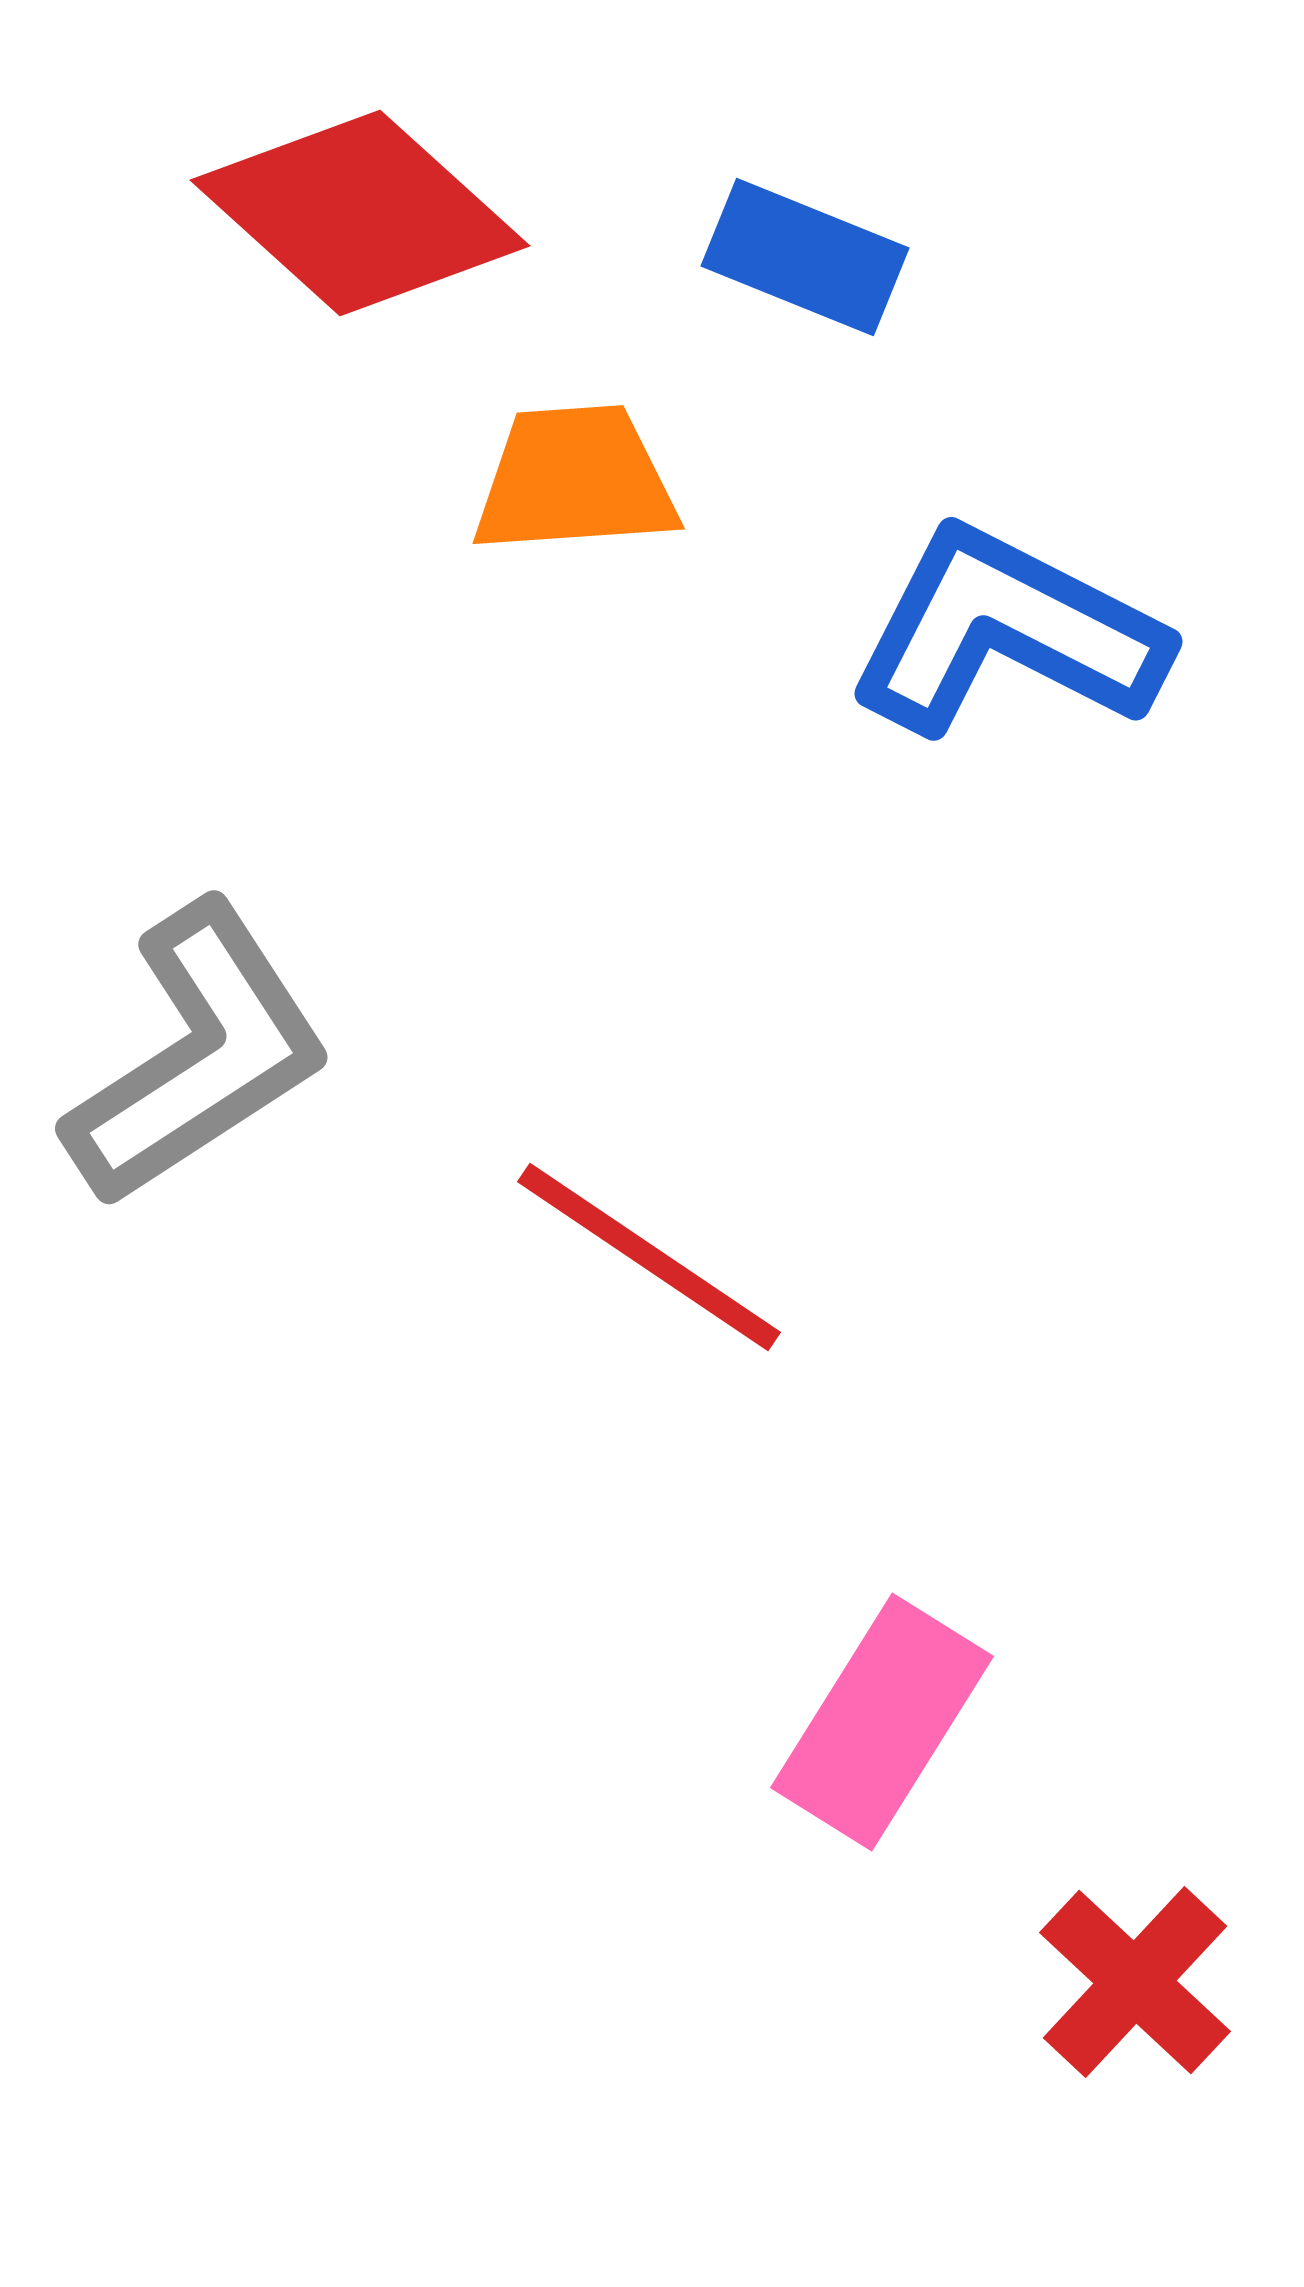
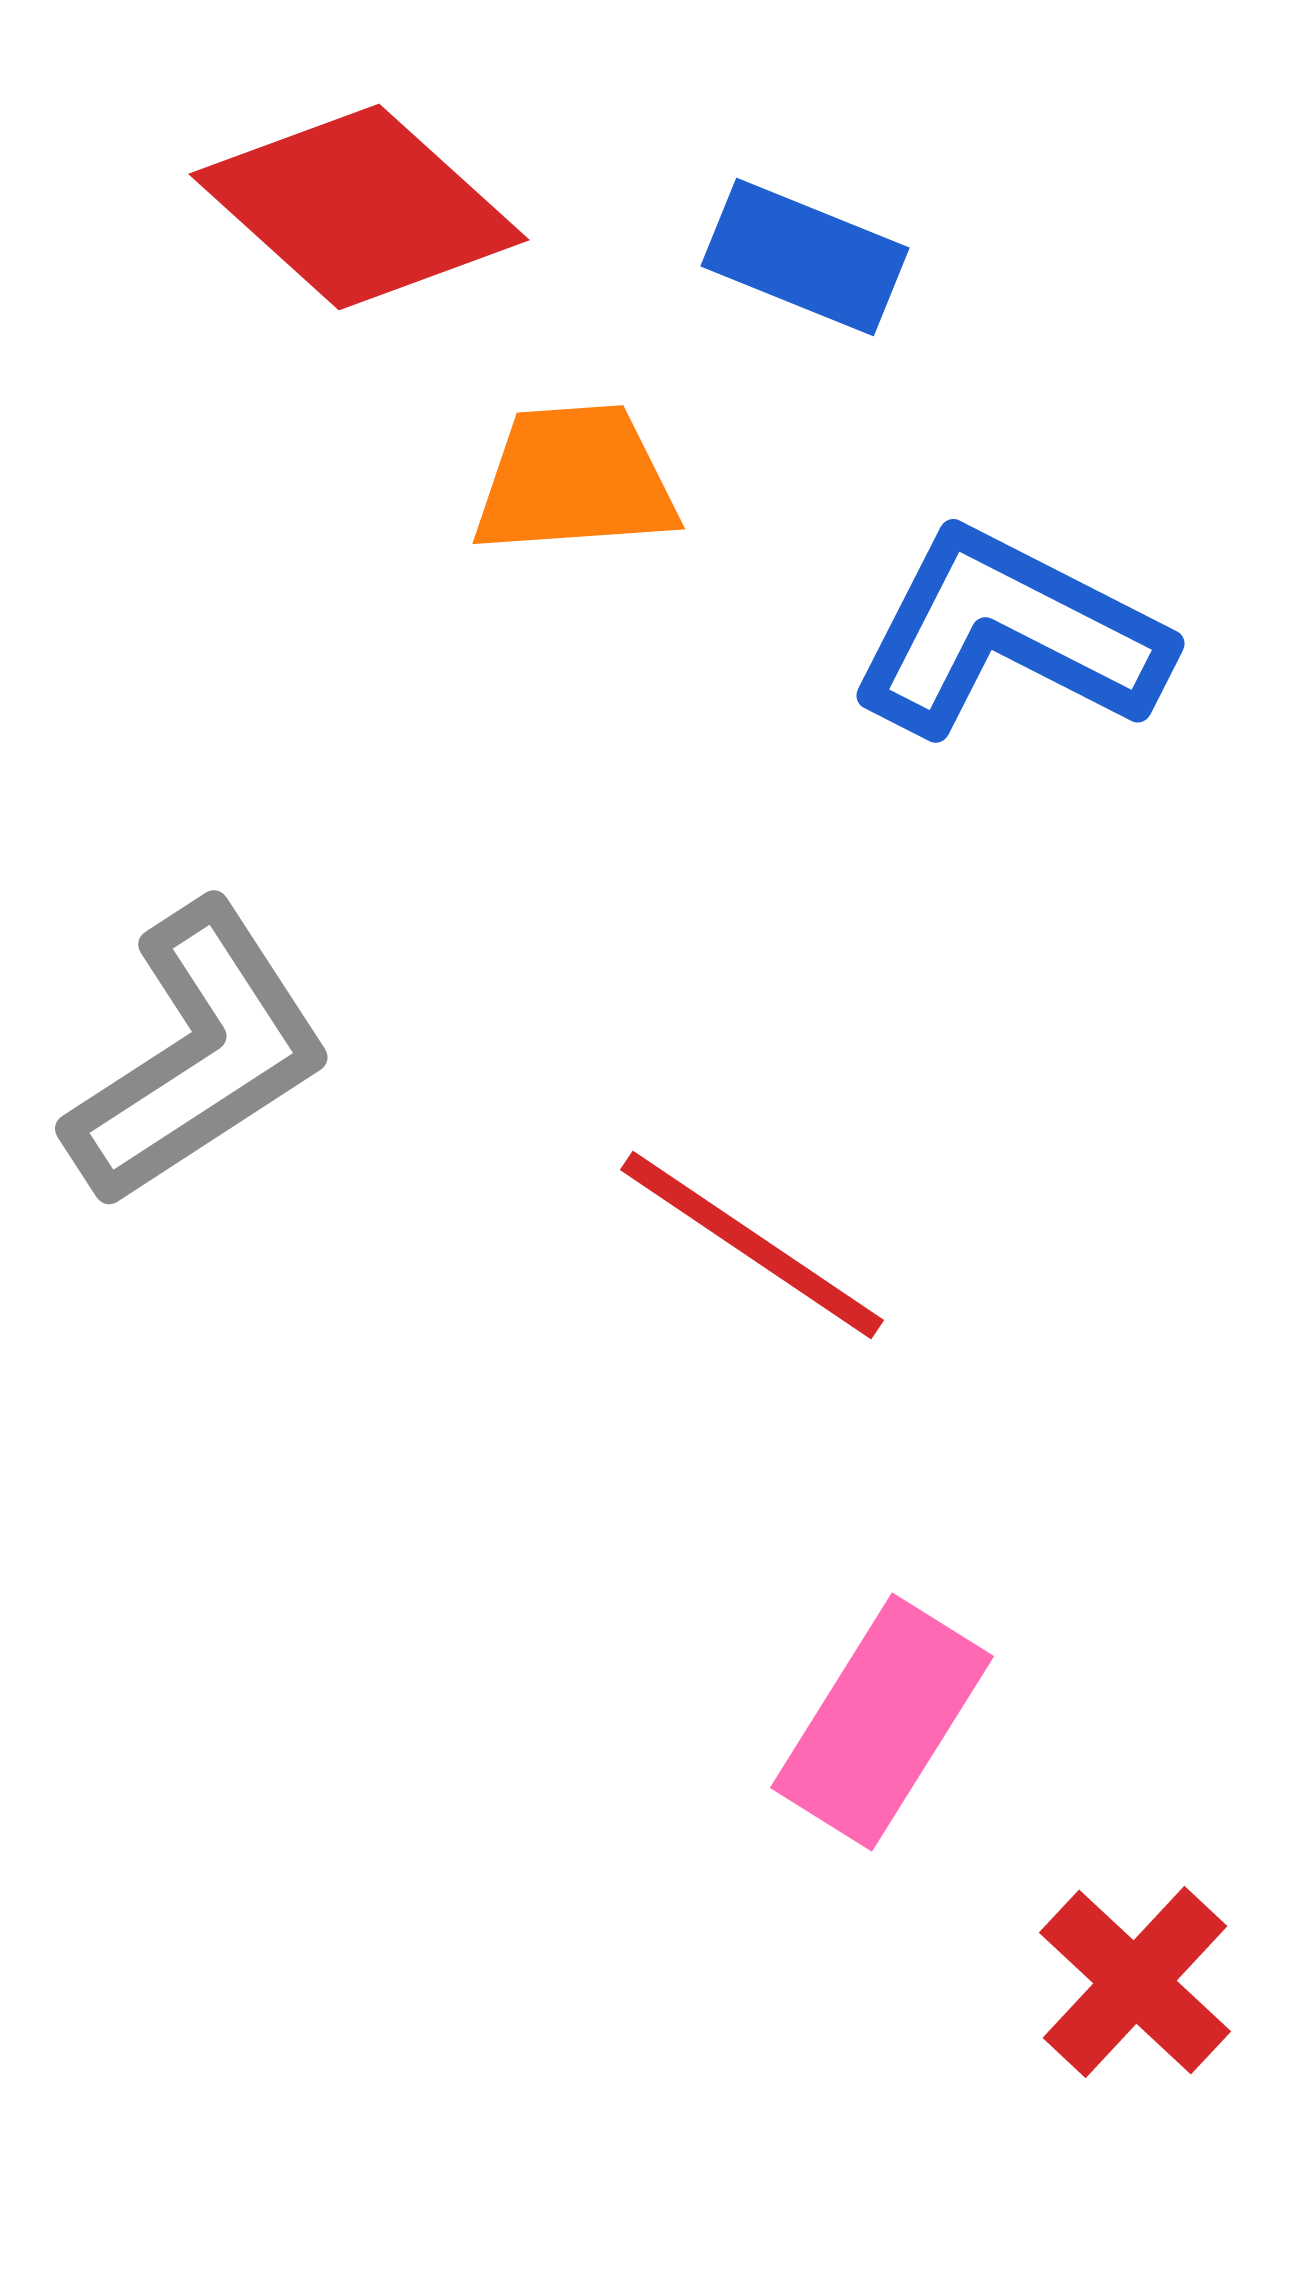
red diamond: moved 1 px left, 6 px up
blue L-shape: moved 2 px right, 2 px down
red line: moved 103 px right, 12 px up
